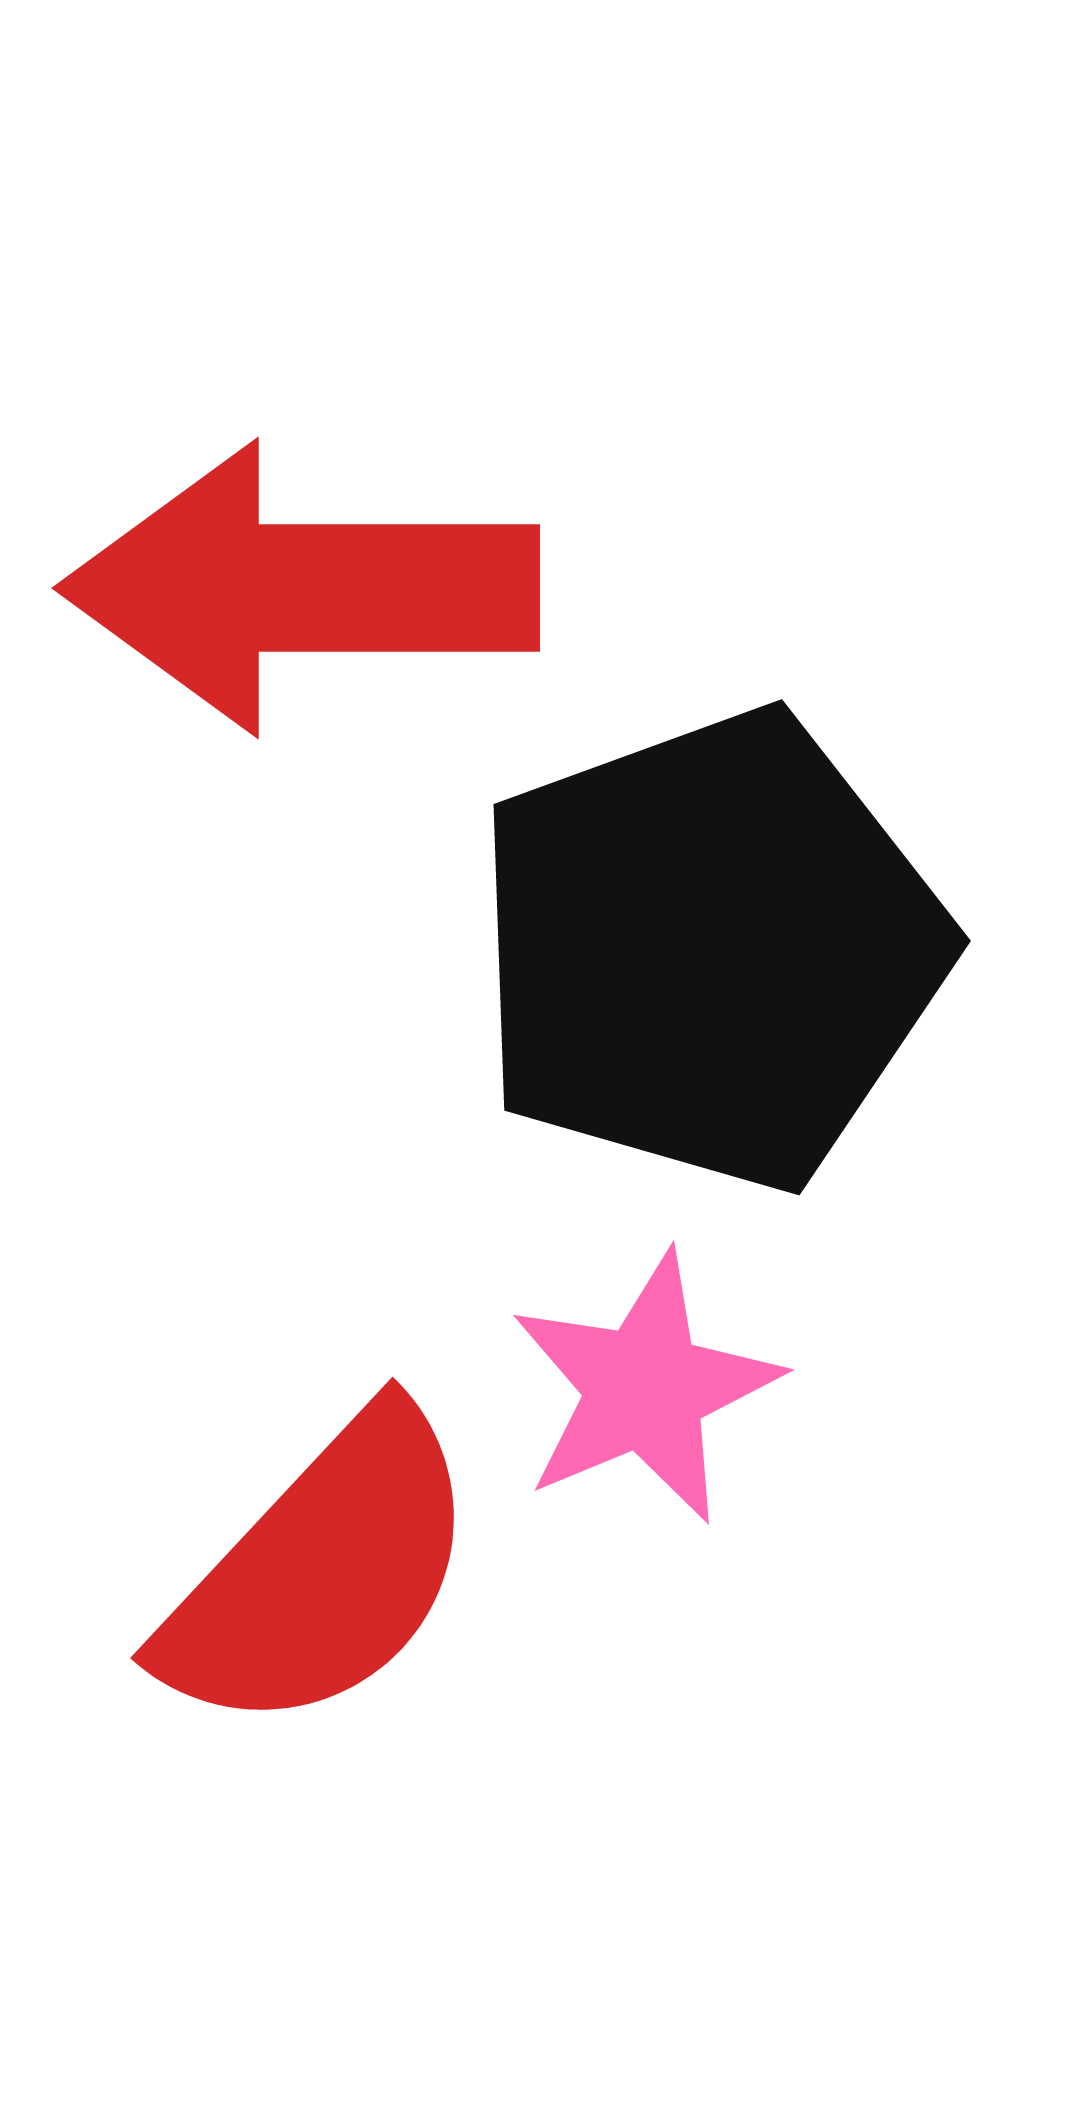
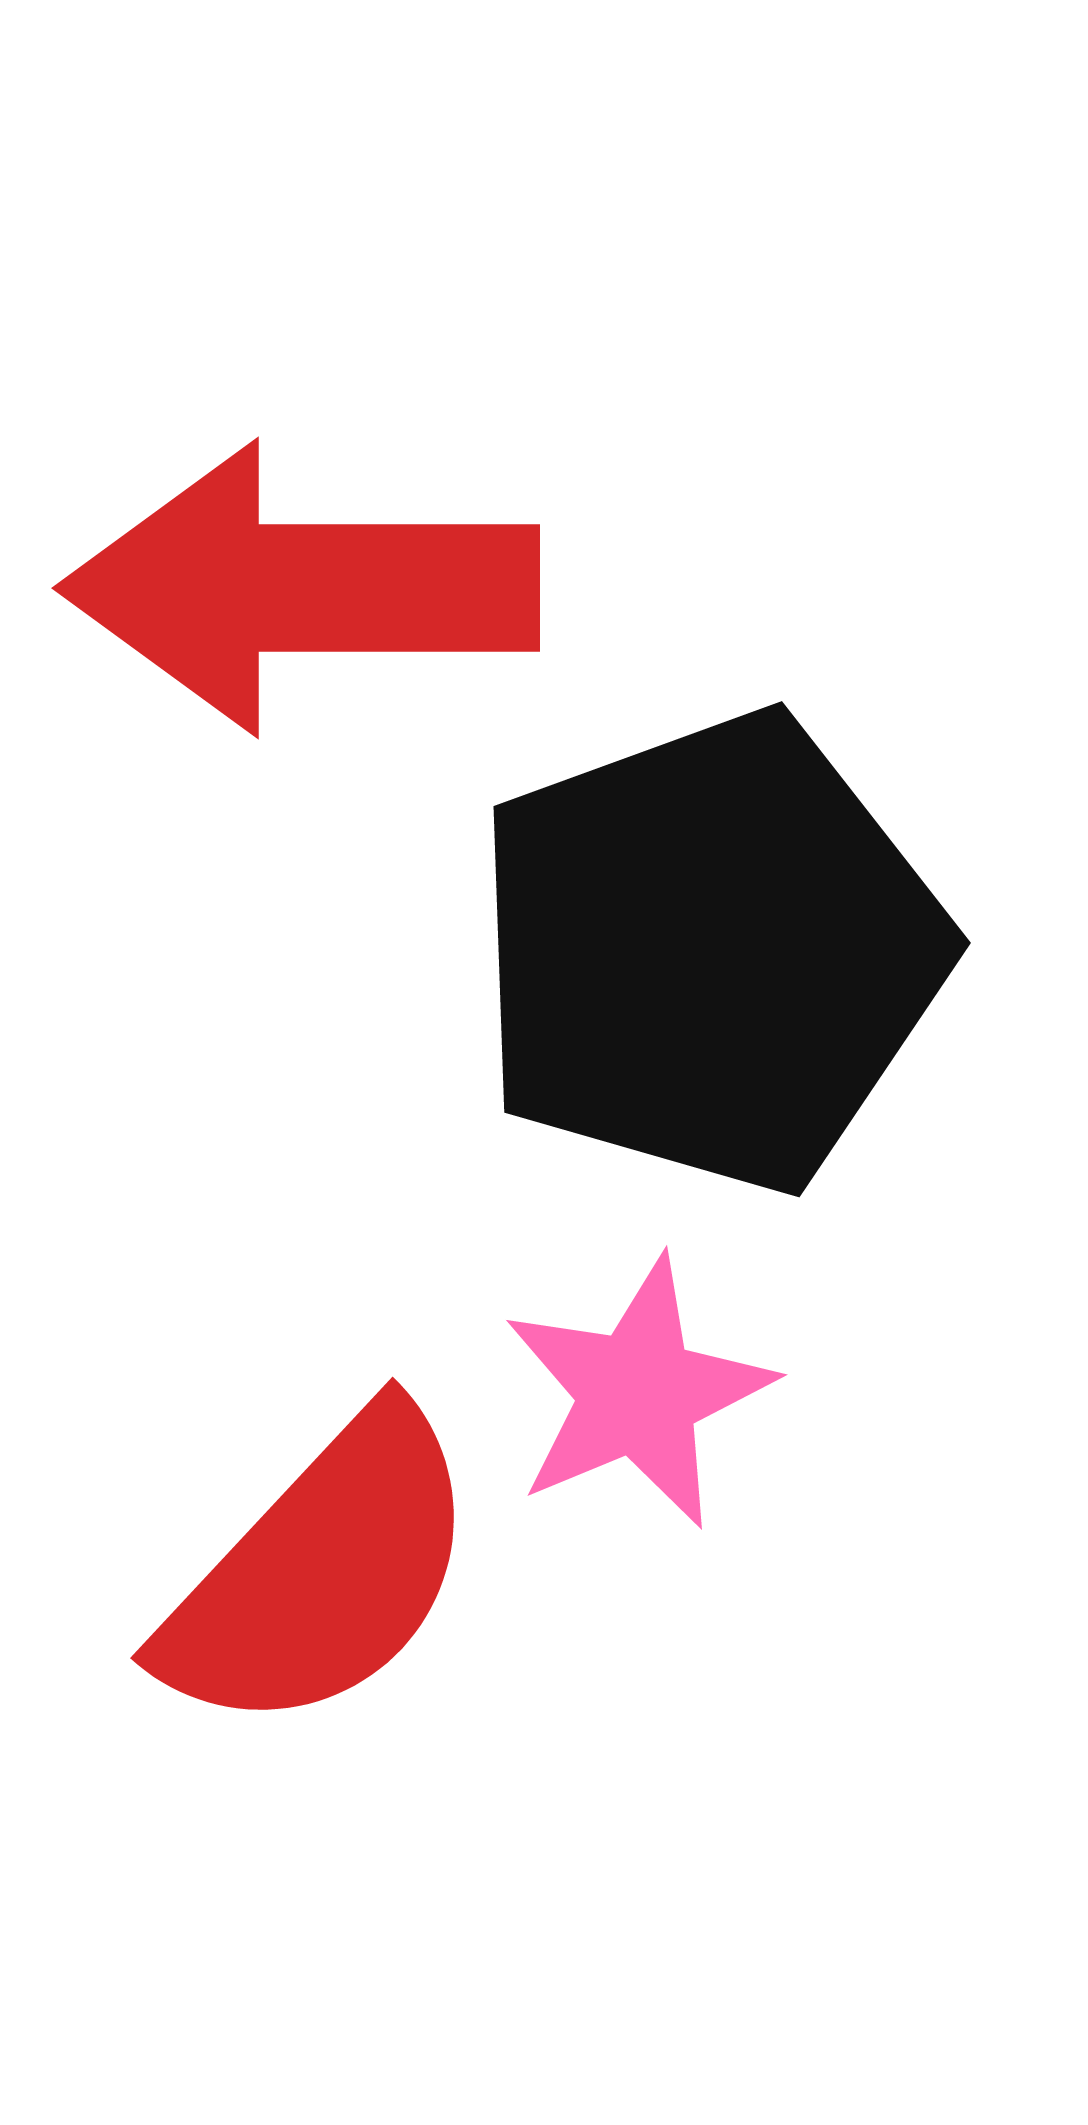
black pentagon: moved 2 px down
pink star: moved 7 px left, 5 px down
